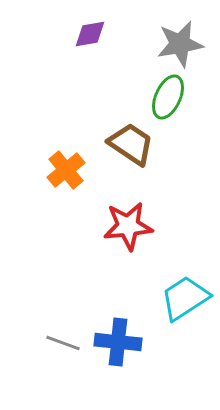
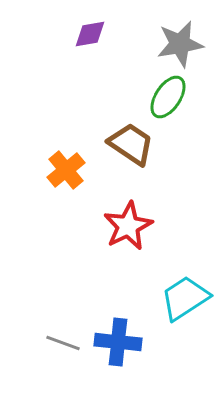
green ellipse: rotated 9 degrees clockwise
red star: rotated 21 degrees counterclockwise
